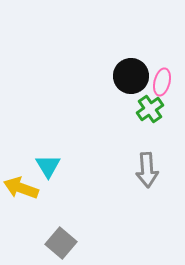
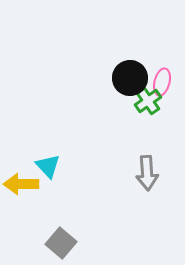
black circle: moved 1 px left, 2 px down
green cross: moved 2 px left, 8 px up
cyan triangle: rotated 12 degrees counterclockwise
gray arrow: moved 3 px down
yellow arrow: moved 4 px up; rotated 20 degrees counterclockwise
